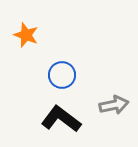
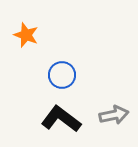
gray arrow: moved 10 px down
